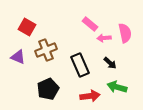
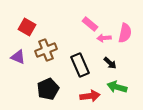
pink semicircle: rotated 24 degrees clockwise
